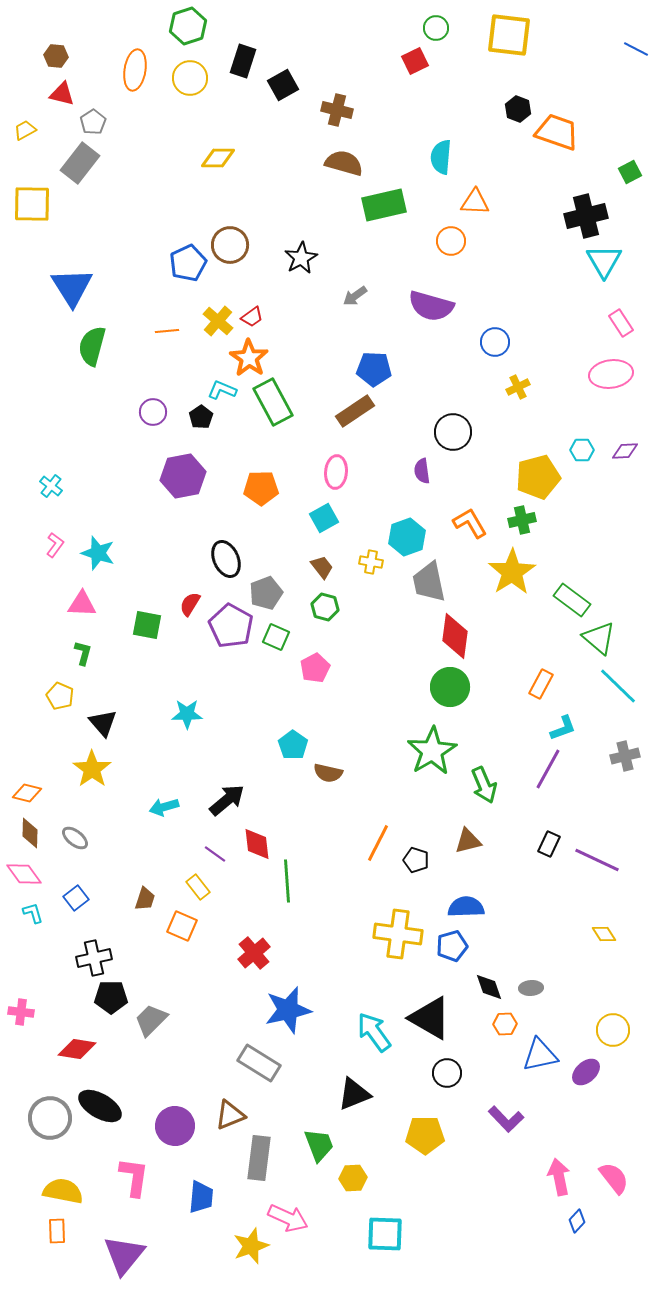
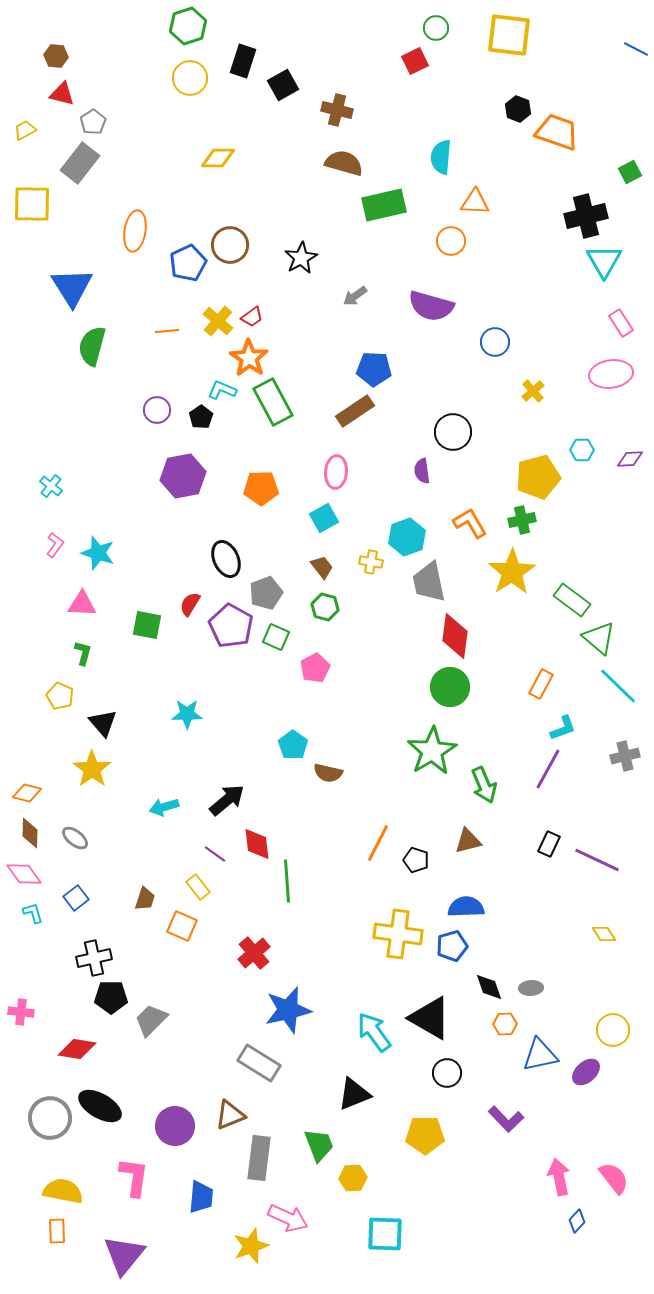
orange ellipse at (135, 70): moved 161 px down
yellow cross at (518, 387): moved 15 px right, 4 px down; rotated 15 degrees counterclockwise
purple circle at (153, 412): moved 4 px right, 2 px up
purple diamond at (625, 451): moved 5 px right, 8 px down
